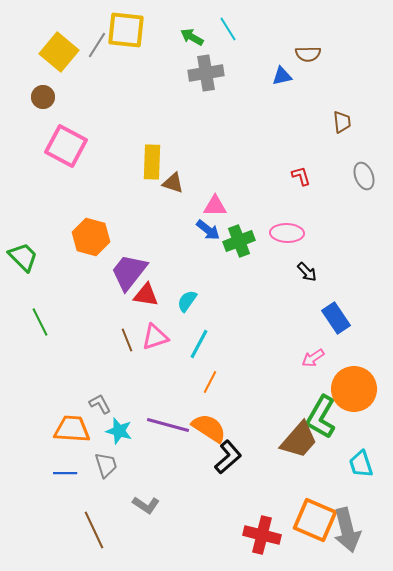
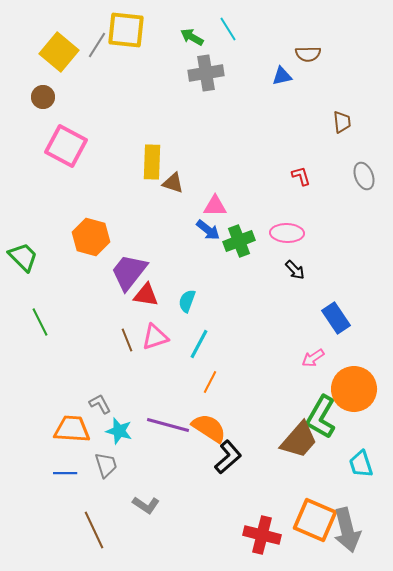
black arrow at (307, 272): moved 12 px left, 2 px up
cyan semicircle at (187, 301): rotated 15 degrees counterclockwise
